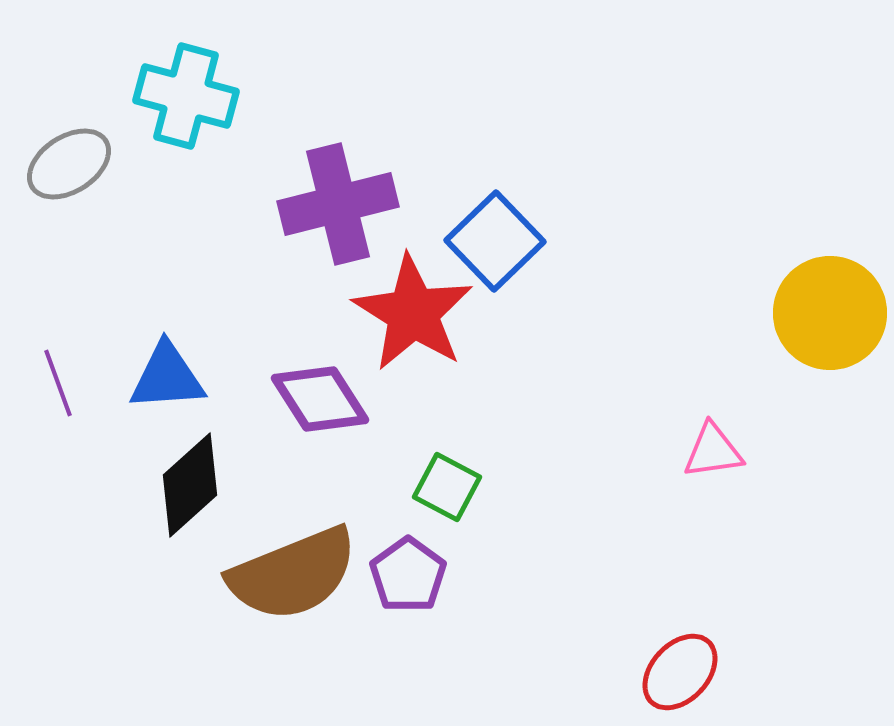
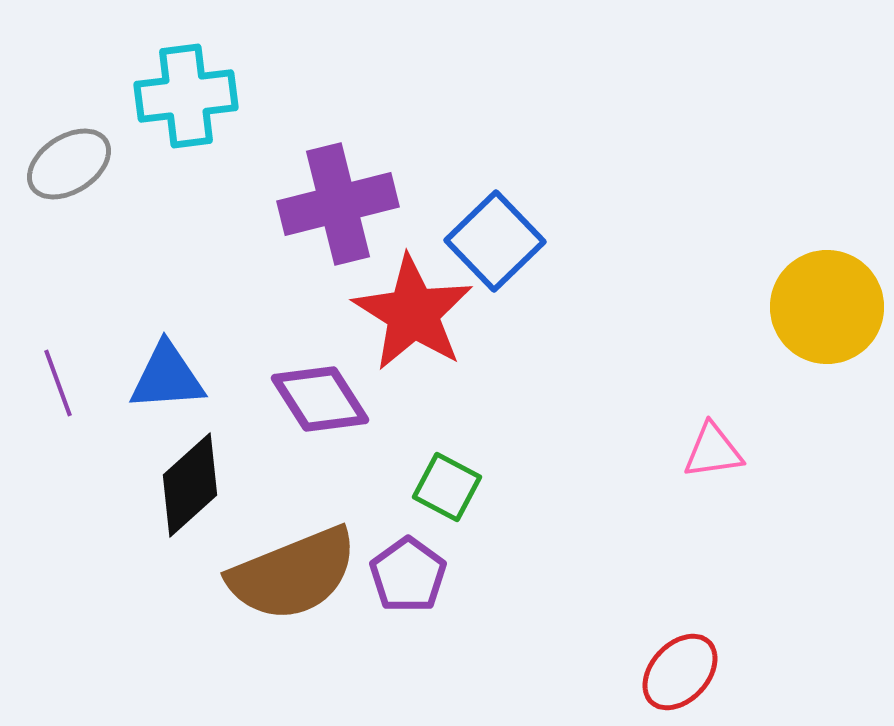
cyan cross: rotated 22 degrees counterclockwise
yellow circle: moved 3 px left, 6 px up
